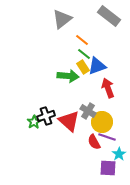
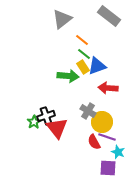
red arrow: rotated 66 degrees counterclockwise
red triangle: moved 12 px left, 7 px down; rotated 10 degrees clockwise
cyan star: moved 1 px left, 2 px up; rotated 16 degrees counterclockwise
